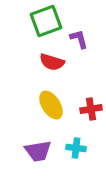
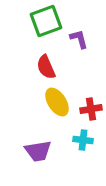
red semicircle: moved 6 px left, 5 px down; rotated 50 degrees clockwise
yellow ellipse: moved 6 px right, 3 px up
cyan cross: moved 7 px right, 8 px up
